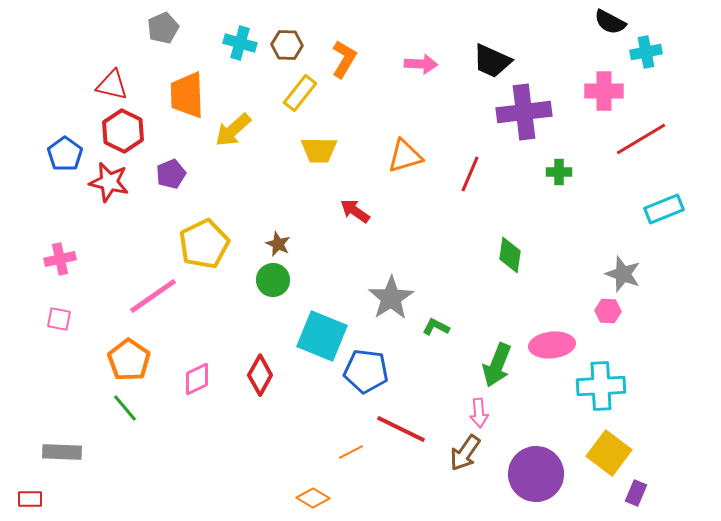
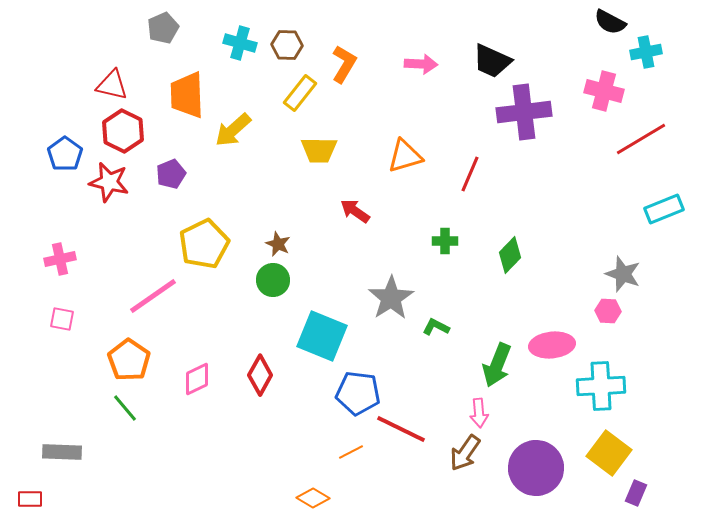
orange L-shape at (344, 59): moved 5 px down
pink cross at (604, 91): rotated 15 degrees clockwise
green cross at (559, 172): moved 114 px left, 69 px down
green diamond at (510, 255): rotated 36 degrees clockwise
pink square at (59, 319): moved 3 px right
blue pentagon at (366, 371): moved 8 px left, 22 px down
purple circle at (536, 474): moved 6 px up
